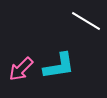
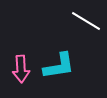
pink arrow: rotated 48 degrees counterclockwise
